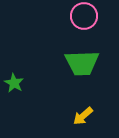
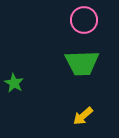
pink circle: moved 4 px down
